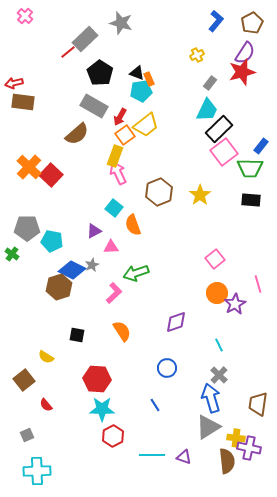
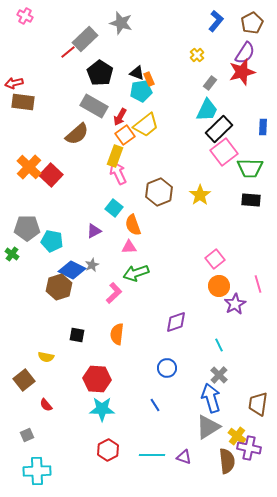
pink cross at (25, 16): rotated 14 degrees counterclockwise
yellow cross at (197, 55): rotated 16 degrees counterclockwise
blue rectangle at (261, 146): moved 2 px right, 19 px up; rotated 35 degrees counterclockwise
pink triangle at (111, 247): moved 18 px right
orange circle at (217, 293): moved 2 px right, 7 px up
orange semicircle at (122, 331): moved 5 px left, 3 px down; rotated 140 degrees counterclockwise
yellow semicircle at (46, 357): rotated 21 degrees counterclockwise
red hexagon at (113, 436): moved 5 px left, 14 px down
yellow cross at (236, 438): moved 1 px right, 2 px up; rotated 30 degrees clockwise
